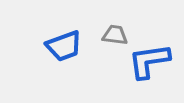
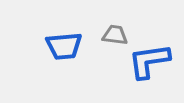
blue trapezoid: rotated 15 degrees clockwise
